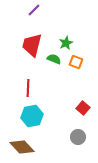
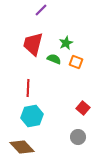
purple line: moved 7 px right
red trapezoid: moved 1 px right, 1 px up
